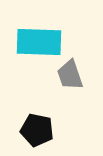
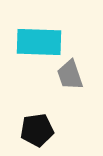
black pentagon: rotated 20 degrees counterclockwise
